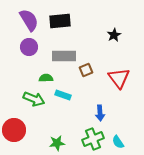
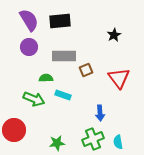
cyan semicircle: rotated 24 degrees clockwise
